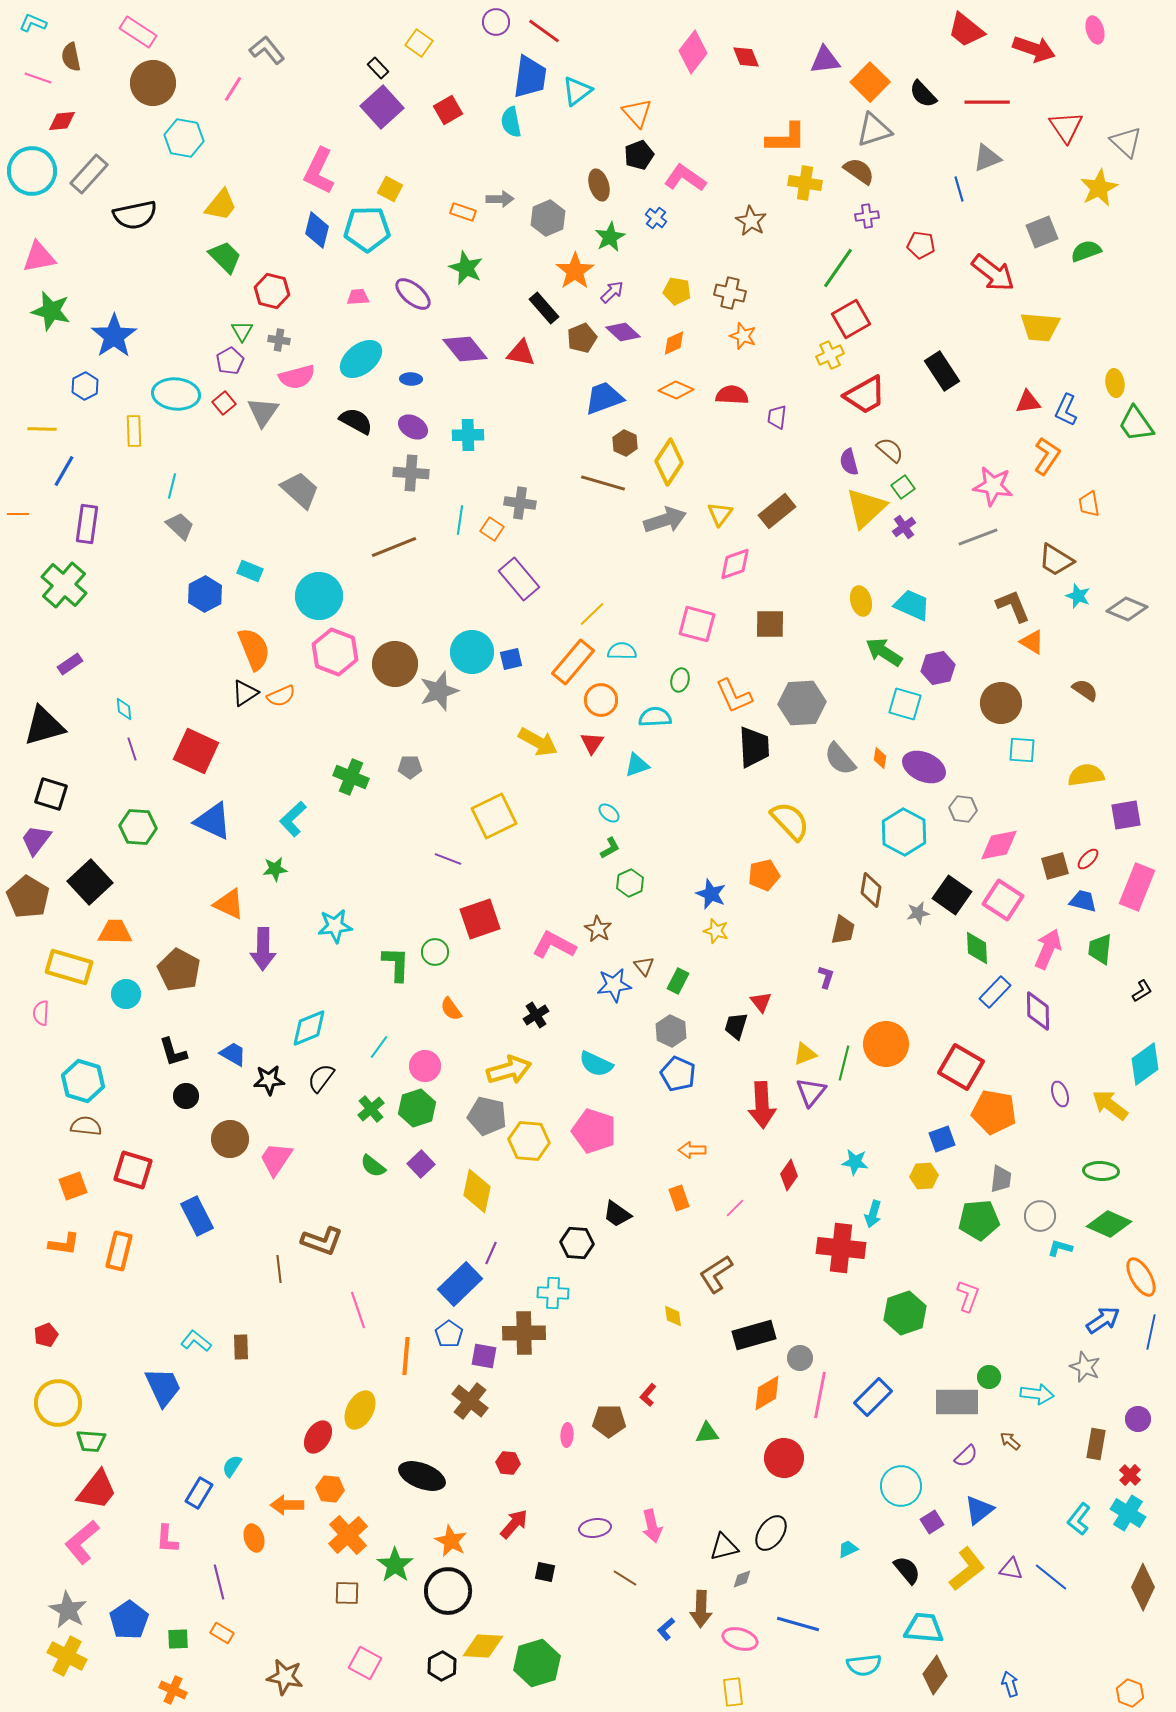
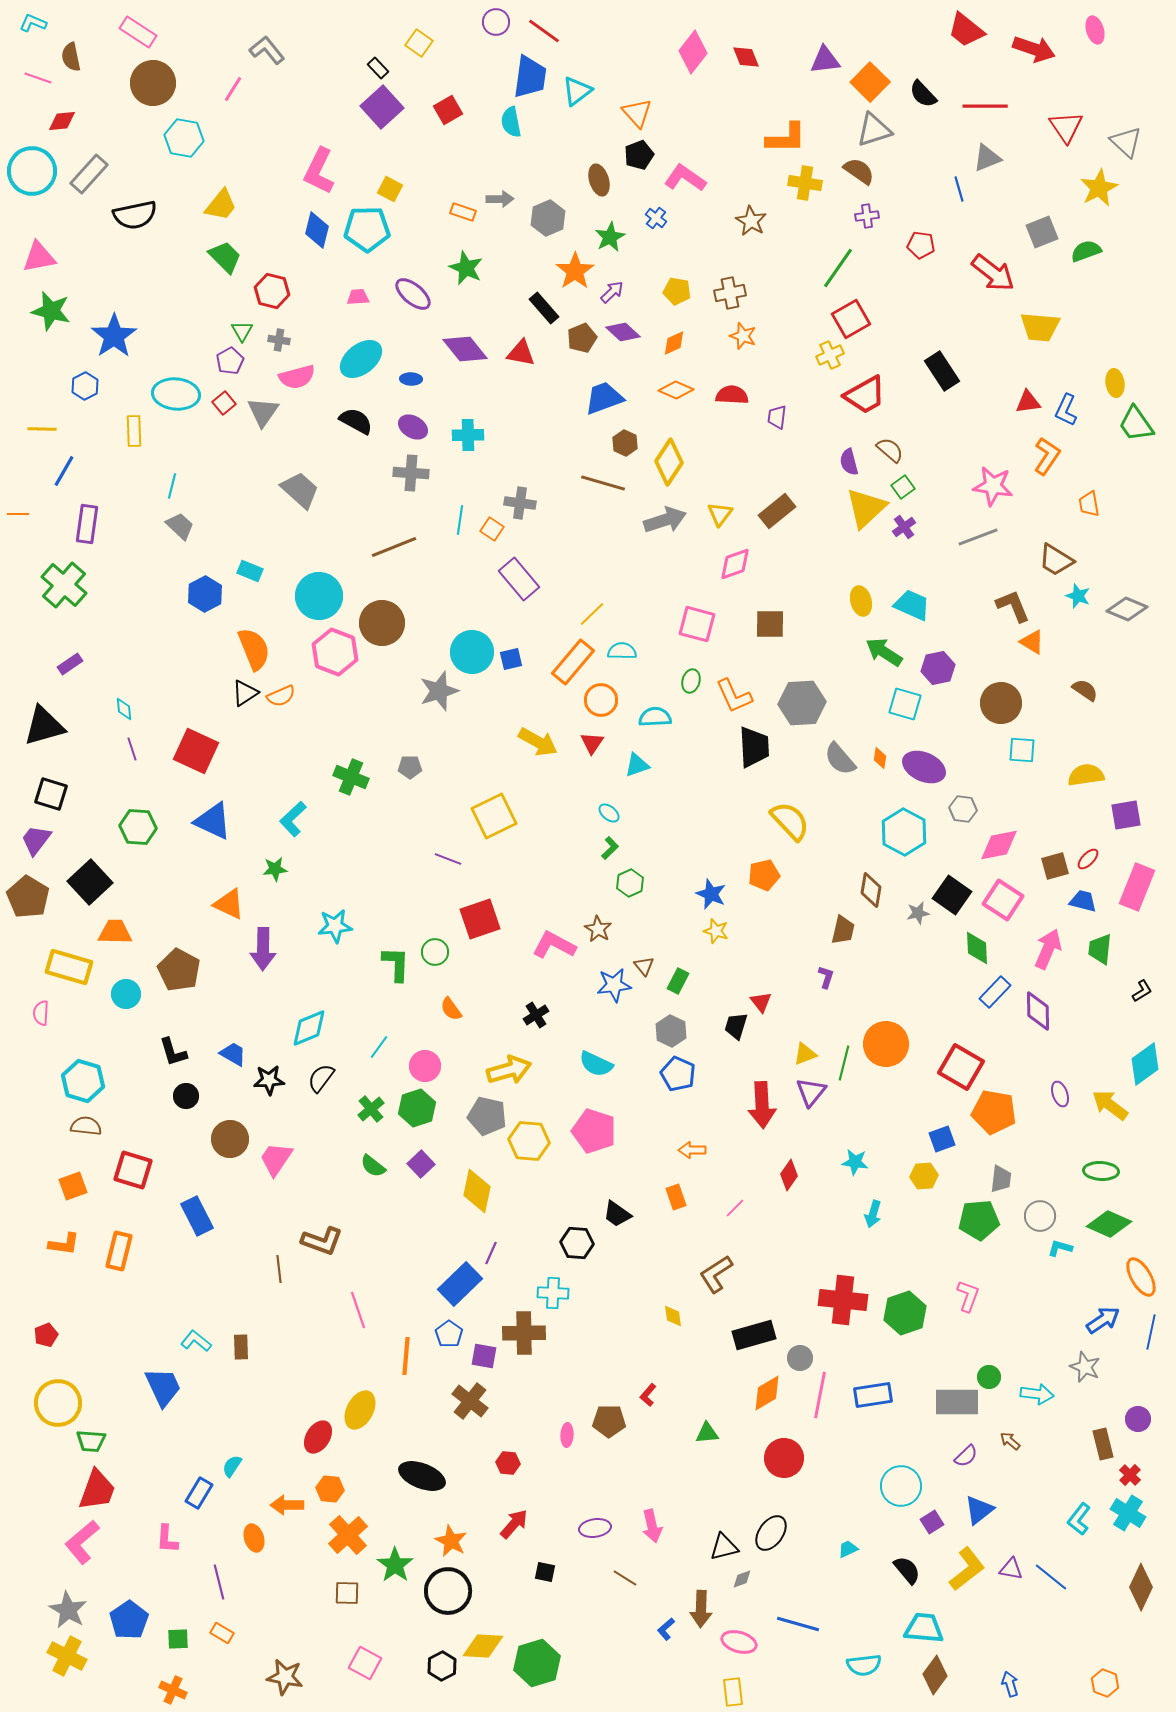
red line at (987, 102): moved 2 px left, 4 px down
brown ellipse at (599, 185): moved 5 px up
brown cross at (730, 293): rotated 24 degrees counterclockwise
brown circle at (395, 664): moved 13 px left, 41 px up
green ellipse at (680, 680): moved 11 px right, 1 px down
green L-shape at (610, 848): rotated 15 degrees counterclockwise
orange rectangle at (679, 1198): moved 3 px left, 1 px up
red cross at (841, 1248): moved 2 px right, 52 px down
blue rectangle at (873, 1397): moved 2 px up; rotated 36 degrees clockwise
brown rectangle at (1096, 1444): moved 7 px right; rotated 24 degrees counterclockwise
red trapezoid at (97, 1490): rotated 18 degrees counterclockwise
brown diamond at (1143, 1587): moved 2 px left
pink ellipse at (740, 1639): moved 1 px left, 3 px down
orange hexagon at (1130, 1693): moved 25 px left, 10 px up
